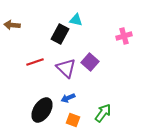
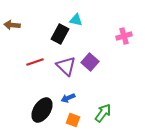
purple triangle: moved 2 px up
